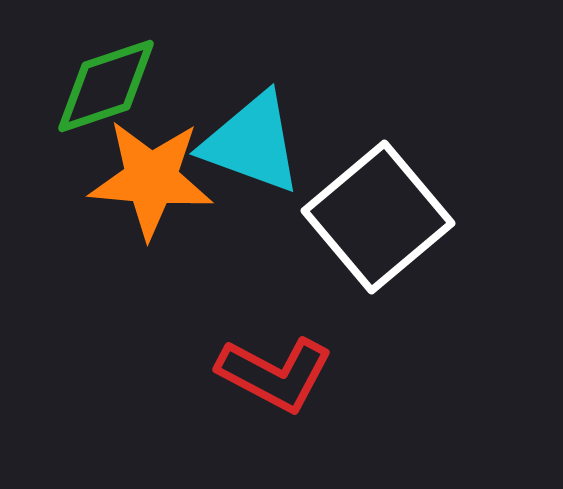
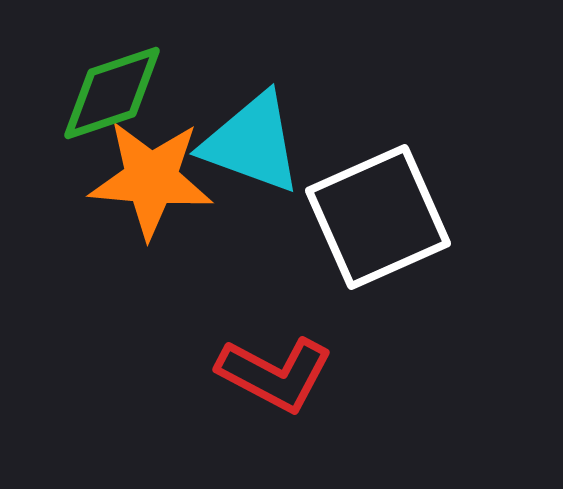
green diamond: moved 6 px right, 7 px down
white square: rotated 16 degrees clockwise
